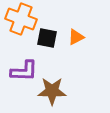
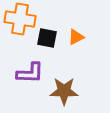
orange cross: moved 1 px left; rotated 12 degrees counterclockwise
purple L-shape: moved 6 px right, 2 px down
brown star: moved 12 px right
